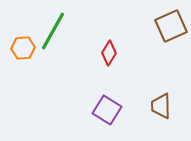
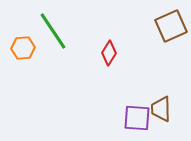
green line: rotated 63 degrees counterclockwise
brown trapezoid: moved 3 px down
purple square: moved 30 px right, 8 px down; rotated 28 degrees counterclockwise
